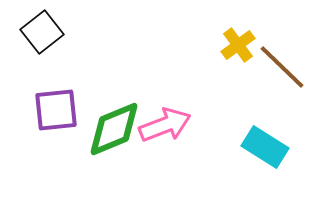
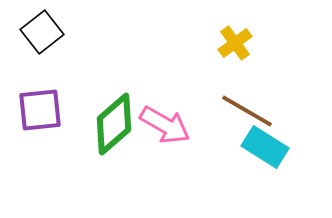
yellow cross: moved 3 px left, 2 px up
brown line: moved 35 px left, 44 px down; rotated 14 degrees counterclockwise
purple square: moved 16 px left
pink arrow: rotated 51 degrees clockwise
green diamond: moved 5 px up; rotated 18 degrees counterclockwise
